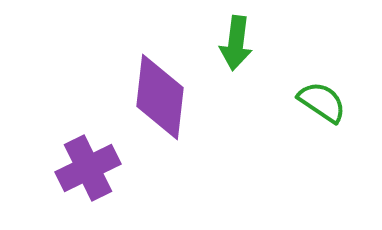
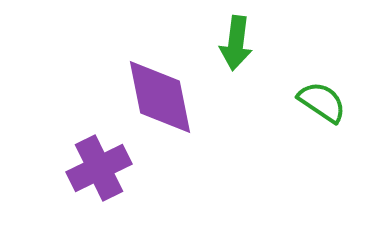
purple diamond: rotated 18 degrees counterclockwise
purple cross: moved 11 px right
